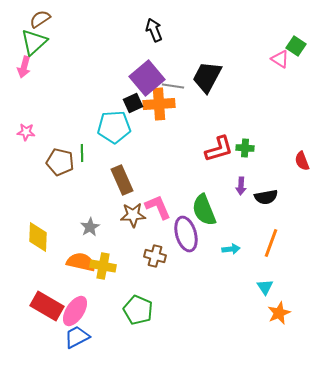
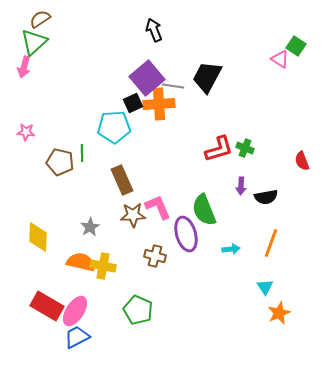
green cross: rotated 18 degrees clockwise
